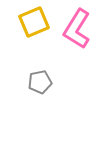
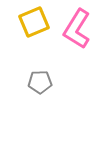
gray pentagon: rotated 10 degrees clockwise
